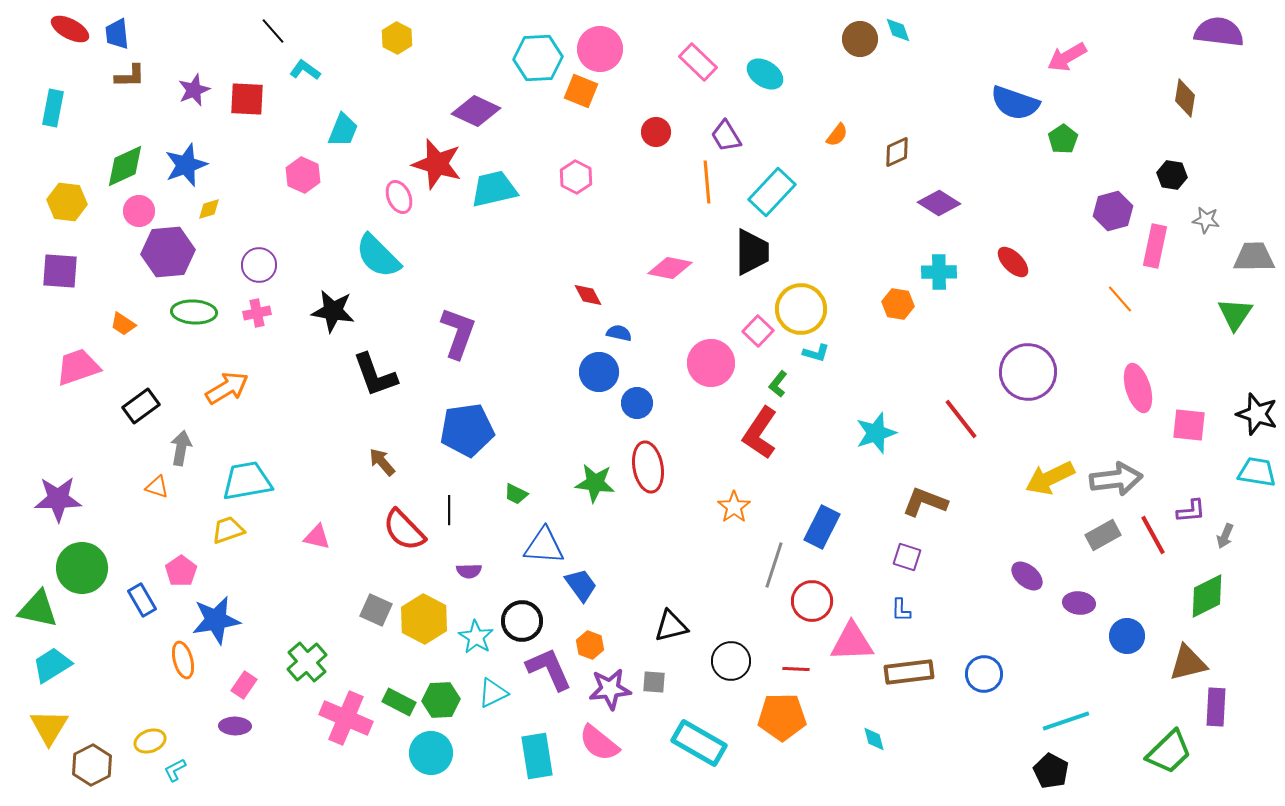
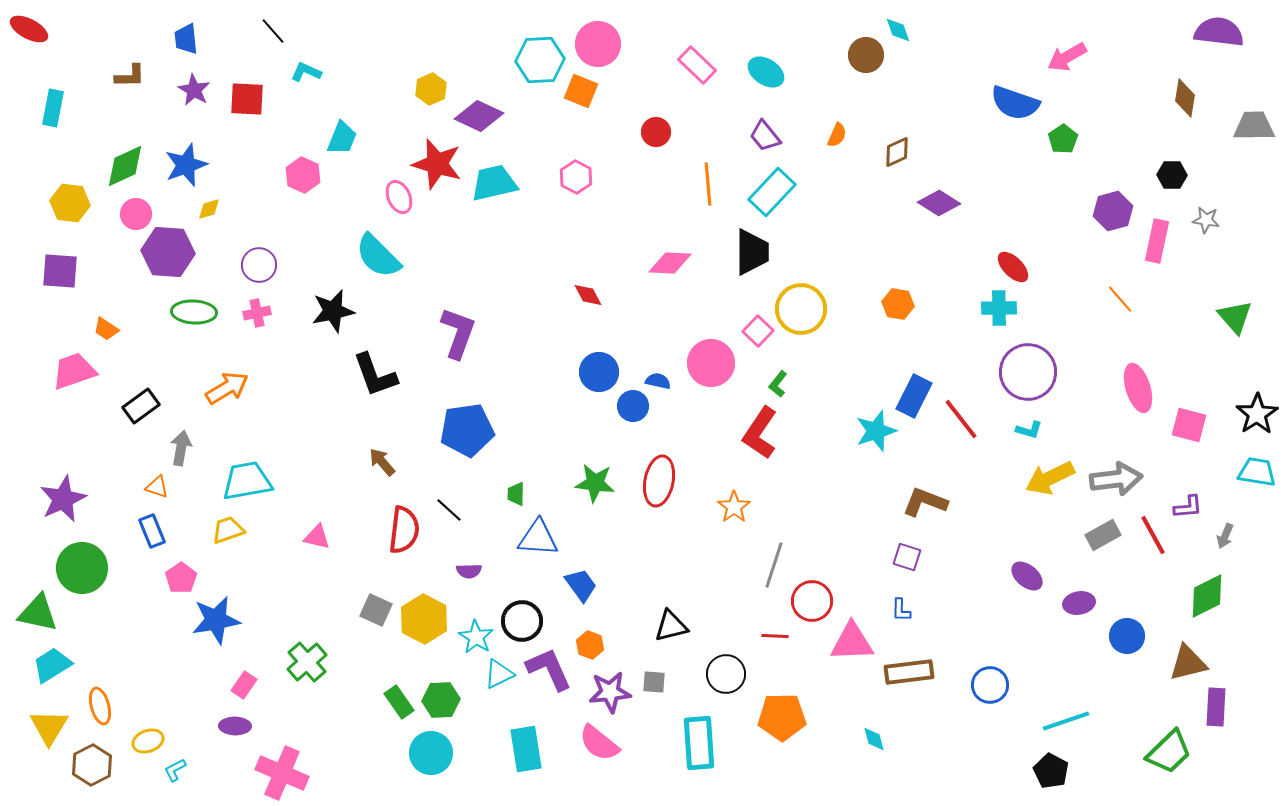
red ellipse at (70, 29): moved 41 px left
blue trapezoid at (117, 34): moved 69 px right, 5 px down
yellow hexagon at (397, 38): moved 34 px right, 51 px down; rotated 8 degrees clockwise
brown circle at (860, 39): moved 6 px right, 16 px down
pink circle at (600, 49): moved 2 px left, 5 px up
cyan hexagon at (538, 58): moved 2 px right, 2 px down
pink rectangle at (698, 62): moved 1 px left, 3 px down
cyan L-shape at (305, 70): moved 1 px right, 2 px down; rotated 12 degrees counterclockwise
cyan ellipse at (765, 74): moved 1 px right, 2 px up
purple star at (194, 90): rotated 20 degrees counterclockwise
purple diamond at (476, 111): moved 3 px right, 5 px down
cyan trapezoid at (343, 130): moved 1 px left, 8 px down
orange semicircle at (837, 135): rotated 15 degrees counterclockwise
purple trapezoid at (726, 136): moved 39 px right; rotated 8 degrees counterclockwise
black hexagon at (1172, 175): rotated 8 degrees counterclockwise
orange line at (707, 182): moved 1 px right, 2 px down
cyan trapezoid at (494, 189): moved 6 px up
yellow hexagon at (67, 202): moved 3 px right, 1 px down
pink circle at (139, 211): moved 3 px left, 3 px down
pink rectangle at (1155, 246): moved 2 px right, 5 px up
purple hexagon at (168, 252): rotated 9 degrees clockwise
gray trapezoid at (1254, 257): moved 131 px up
red ellipse at (1013, 262): moved 5 px down
pink diamond at (670, 268): moved 5 px up; rotated 9 degrees counterclockwise
cyan cross at (939, 272): moved 60 px right, 36 px down
black star at (333, 311): rotated 21 degrees counterclockwise
green triangle at (1235, 314): moved 3 px down; rotated 15 degrees counterclockwise
orange trapezoid at (123, 324): moved 17 px left, 5 px down
blue semicircle at (619, 333): moved 39 px right, 48 px down
cyan L-shape at (816, 353): moved 213 px right, 77 px down
pink trapezoid at (78, 367): moved 4 px left, 4 px down
blue circle at (637, 403): moved 4 px left, 3 px down
black star at (1257, 414): rotated 21 degrees clockwise
pink square at (1189, 425): rotated 9 degrees clockwise
cyan star at (876, 433): moved 2 px up
red ellipse at (648, 467): moved 11 px right, 14 px down; rotated 21 degrees clockwise
green trapezoid at (516, 494): rotated 65 degrees clockwise
purple star at (58, 499): moved 5 px right; rotated 24 degrees counterclockwise
black line at (449, 510): rotated 48 degrees counterclockwise
purple L-shape at (1191, 511): moved 3 px left, 4 px up
blue rectangle at (822, 527): moved 92 px right, 131 px up
red semicircle at (404, 530): rotated 129 degrees counterclockwise
blue triangle at (544, 546): moved 6 px left, 8 px up
pink pentagon at (181, 571): moved 7 px down
blue rectangle at (142, 600): moved 10 px right, 69 px up; rotated 8 degrees clockwise
purple ellipse at (1079, 603): rotated 16 degrees counterclockwise
green triangle at (38, 609): moved 4 px down
orange ellipse at (183, 660): moved 83 px left, 46 px down
black circle at (731, 661): moved 5 px left, 13 px down
red line at (796, 669): moved 21 px left, 33 px up
blue circle at (984, 674): moved 6 px right, 11 px down
purple star at (610, 689): moved 3 px down
cyan triangle at (493, 693): moved 6 px right, 19 px up
green rectangle at (399, 702): rotated 28 degrees clockwise
pink cross at (346, 718): moved 64 px left, 55 px down
yellow ellipse at (150, 741): moved 2 px left
cyan rectangle at (699, 743): rotated 56 degrees clockwise
cyan rectangle at (537, 756): moved 11 px left, 7 px up
